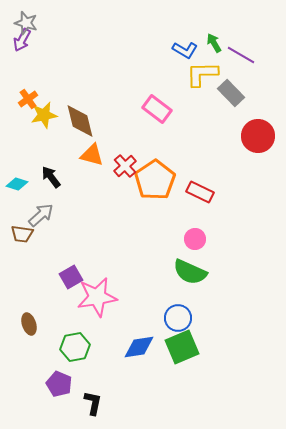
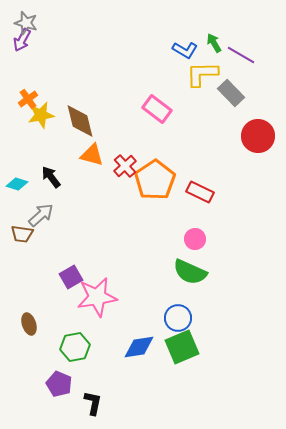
yellow star: moved 3 px left
